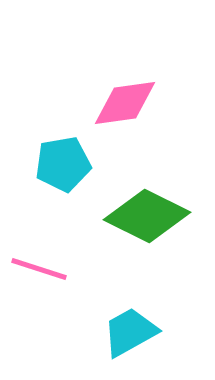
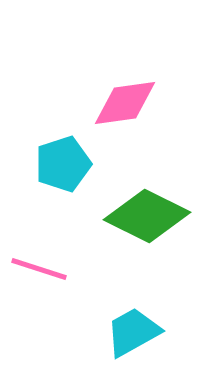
cyan pentagon: rotated 8 degrees counterclockwise
cyan trapezoid: moved 3 px right
